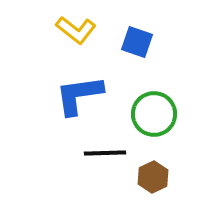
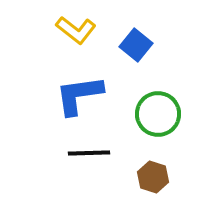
blue square: moved 1 px left, 3 px down; rotated 20 degrees clockwise
green circle: moved 4 px right
black line: moved 16 px left
brown hexagon: rotated 16 degrees counterclockwise
